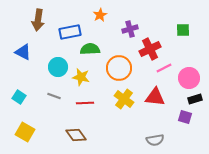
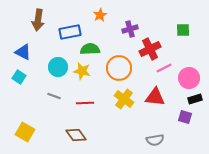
yellow star: moved 1 px right, 6 px up
cyan square: moved 20 px up
